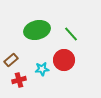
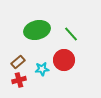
brown rectangle: moved 7 px right, 2 px down
